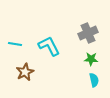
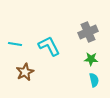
gray cross: moved 1 px up
